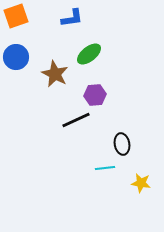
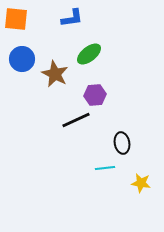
orange square: moved 3 px down; rotated 25 degrees clockwise
blue circle: moved 6 px right, 2 px down
black ellipse: moved 1 px up
